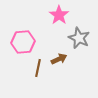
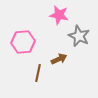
pink star: rotated 24 degrees counterclockwise
gray star: moved 2 px up
brown line: moved 5 px down
